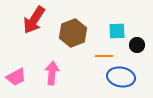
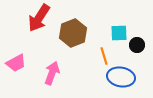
red arrow: moved 5 px right, 2 px up
cyan square: moved 2 px right, 2 px down
orange line: rotated 72 degrees clockwise
pink arrow: rotated 15 degrees clockwise
pink trapezoid: moved 14 px up
